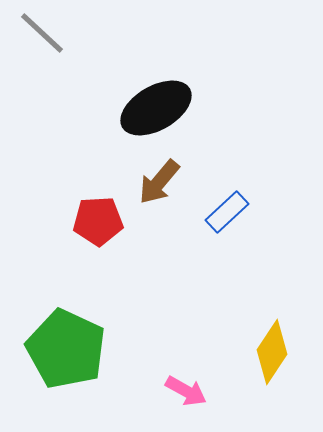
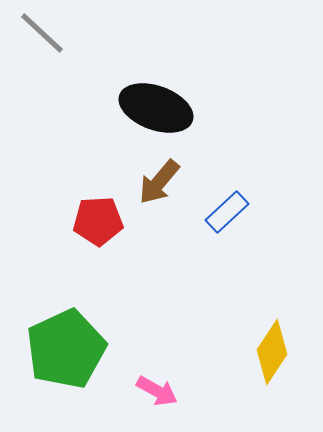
black ellipse: rotated 50 degrees clockwise
green pentagon: rotated 22 degrees clockwise
pink arrow: moved 29 px left
